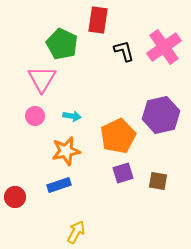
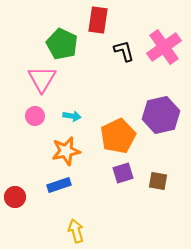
yellow arrow: moved 1 px up; rotated 45 degrees counterclockwise
